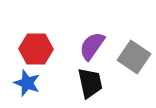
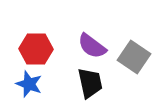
purple semicircle: rotated 88 degrees counterclockwise
blue star: moved 2 px right, 1 px down
